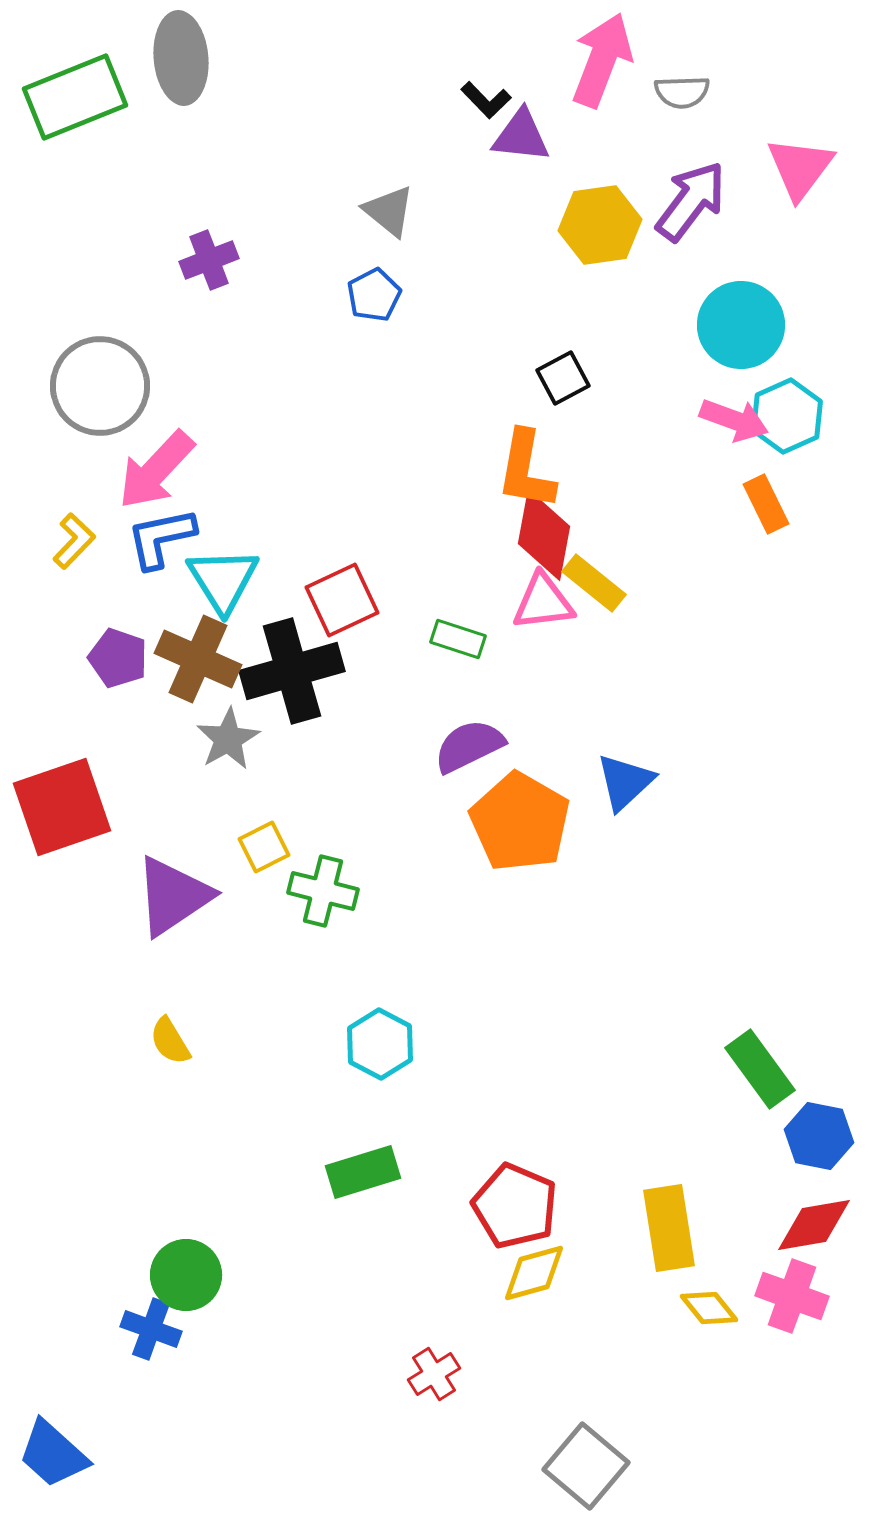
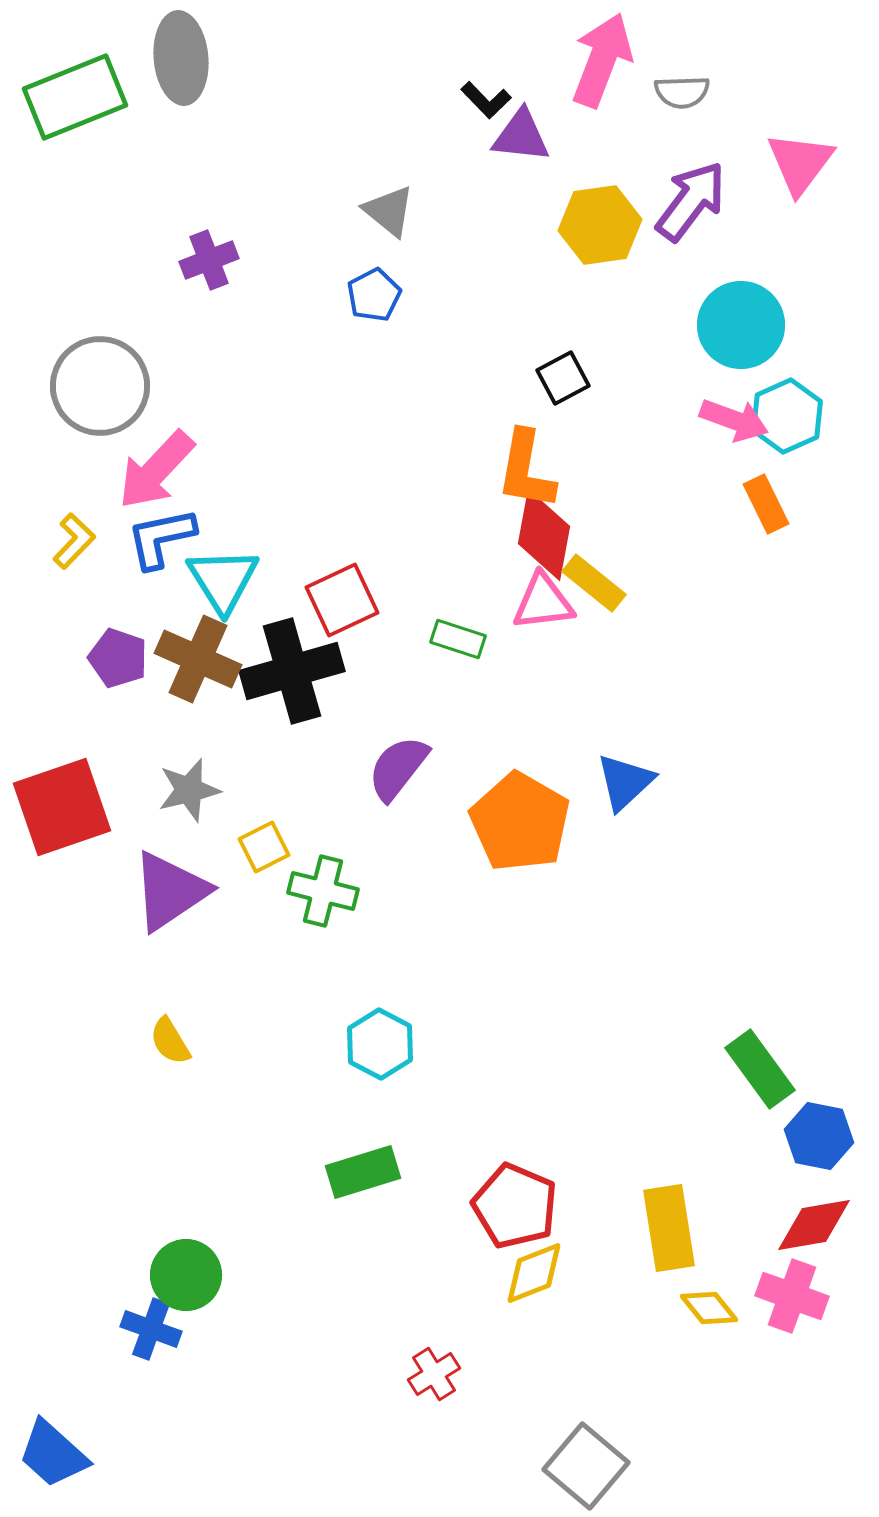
pink triangle at (800, 168): moved 5 px up
gray star at (228, 739): moved 39 px left, 51 px down; rotated 16 degrees clockwise
purple semicircle at (469, 746): moved 71 px left, 22 px down; rotated 26 degrees counterclockwise
purple triangle at (173, 896): moved 3 px left, 5 px up
yellow diamond at (534, 1273): rotated 6 degrees counterclockwise
